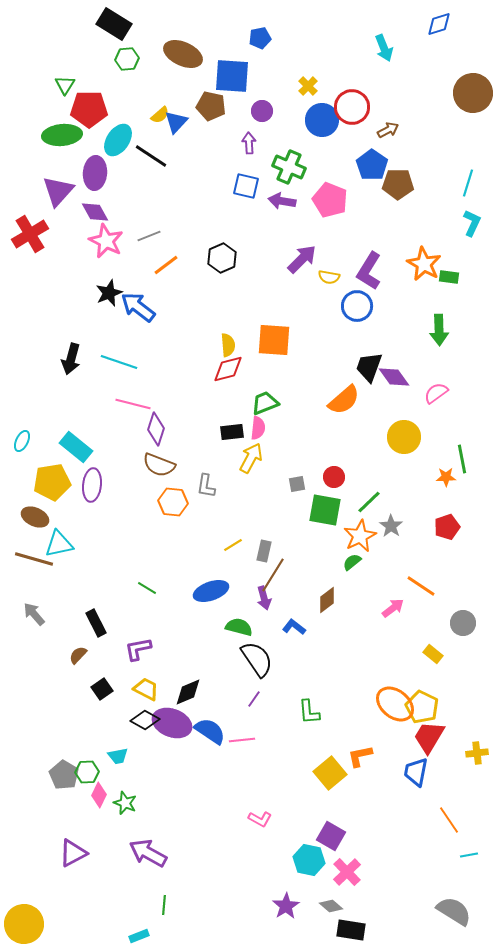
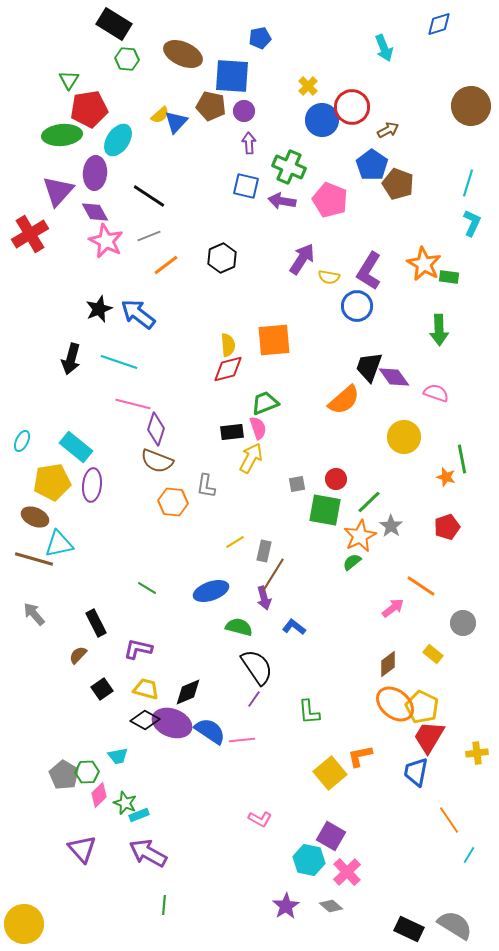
green hexagon at (127, 59): rotated 10 degrees clockwise
green triangle at (65, 85): moved 4 px right, 5 px up
brown circle at (473, 93): moved 2 px left, 13 px down
red pentagon at (89, 109): rotated 9 degrees counterclockwise
purple circle at (262, 111): moved 18 px left
black line at (151, 156): moved 2 px left, 40 px down
brown pentagon at (398, 184): rotated 20 degrees clockwise
purple arrow at (302, 259): rotated 12 degrees counterclockwise
black star at (109, 293): moved 10 px left, 16 px down
blue arrow at (138, 307): moved 7 px down
orange square at (274, 340): rotated 9 degrees counterclockwise
pink semicircle at (436, 393): rotated 55 degrees clockwise
pink semicircle at (258, 428): rotated 25 degrees counterclockwise
brown semicircle at (159, 465): moved 2 px left, 4 px up
red circle at (334, 477): moved 2 px right, 2 px down
orange star at (446, 477): rotated 18 degrees clockwise
yellow line at (233, 545): moved 2 px right, 3 px up
brown diamond at (327, 600): moved 61 px right, 64 px down
purple L-shape at (138, 649): rotated 24 degrees clockwise
black semicircle at (257, 659): moved 8 px down
yellow trapezoid at (146, 689): rotated 12 degrees counterclockwise
pink diamond at (99, 795): rotated 20 degrees clockwise
purple triangle at (73, 853): moved 9 px right, 4 px up; rotated 44 degrees counterclockwise
cyan line at (469, 855): rotated 48 degrees counterclockwise
gray semicircle at (454, 911): moved 1 px right, 14 px down
black rectangle at (351, 930): moved 58 px right, 1 px up; rotated 16 degrees clockwise
cyan rectangle at (139, 936): moved 121 px up
